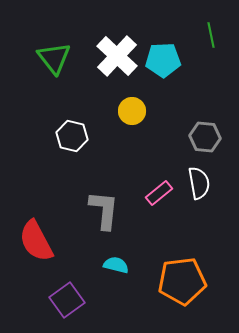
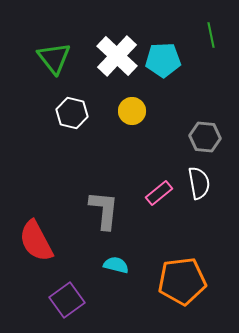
white hexagon: moved 23 px up
